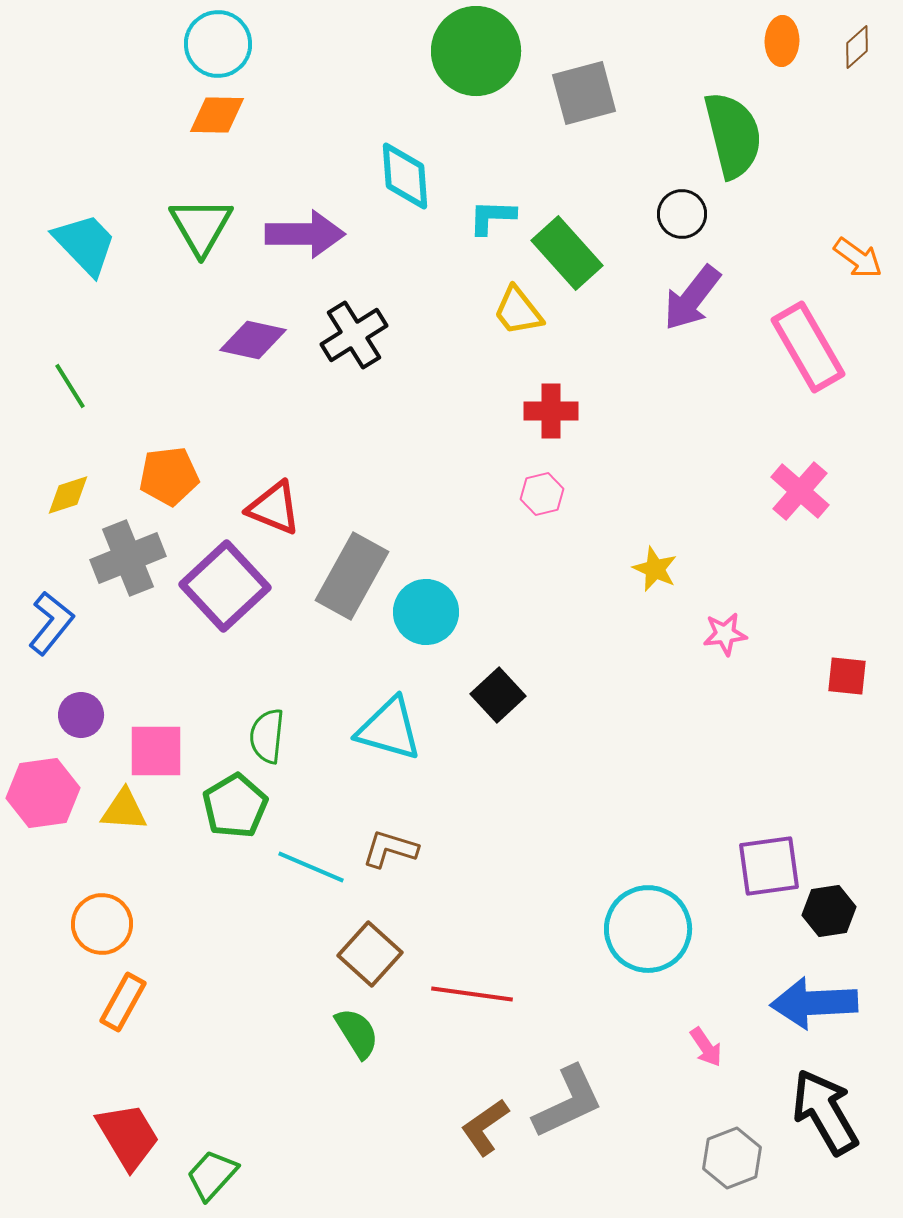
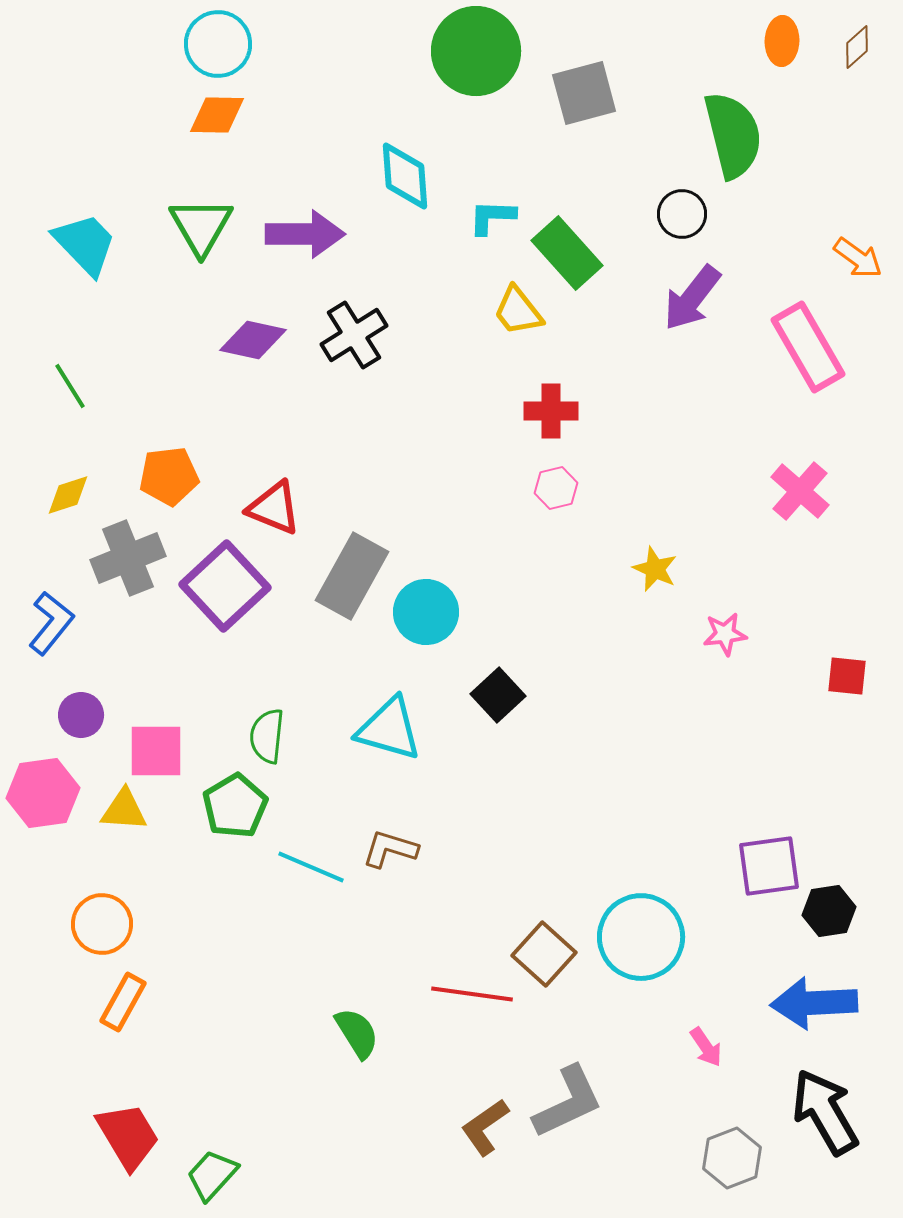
pink hexagon at (542, 494): moved 14 px right, 6 px up
cyan circle at (648, 929): moved 7 px left, 8 px down
brown square at (370, 954): moved 174 px right
